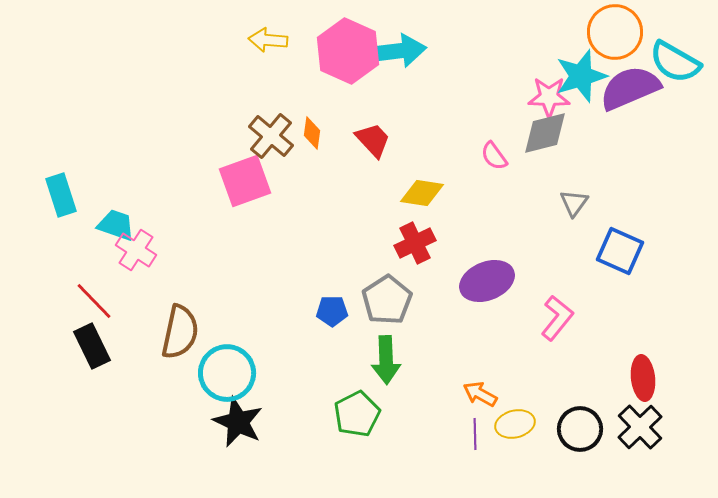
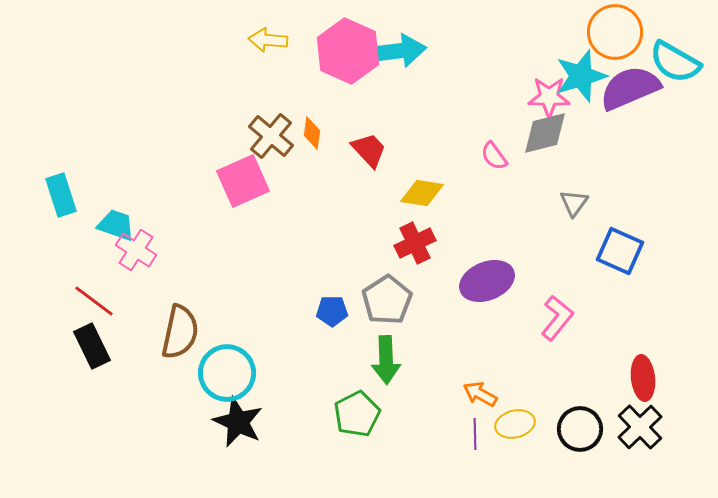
red trapezoid: moved 4 px left, 10 px down
pink square: moved 2 px left; rotated 4 degrees counterclockwise
red line: rotated 9 degrees counterclockwise
